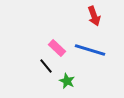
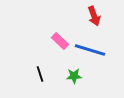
pink rectangle: moved 3 px right, 7 px up
black line: moved 6 px left, 8 px down; rotated 21 degrees clockwise
green star: moved 7 px right, 5 px up; rotated 28 degrees counterclockwise
